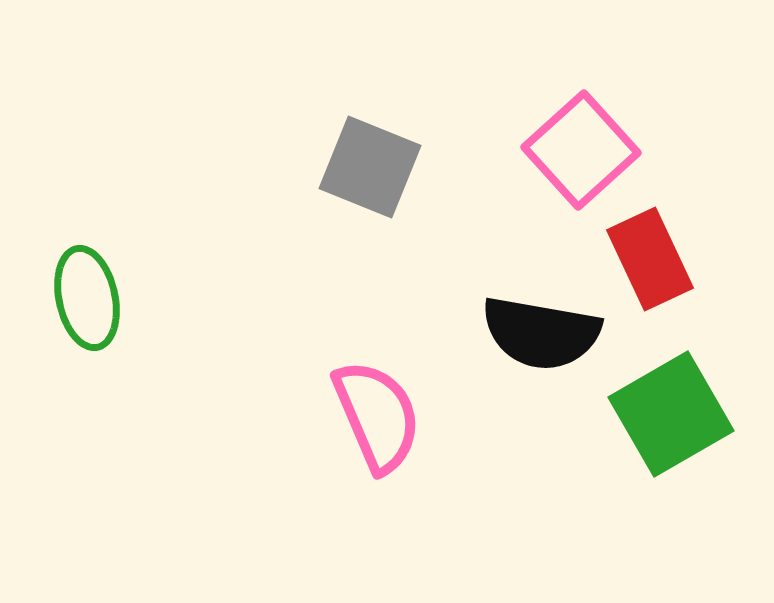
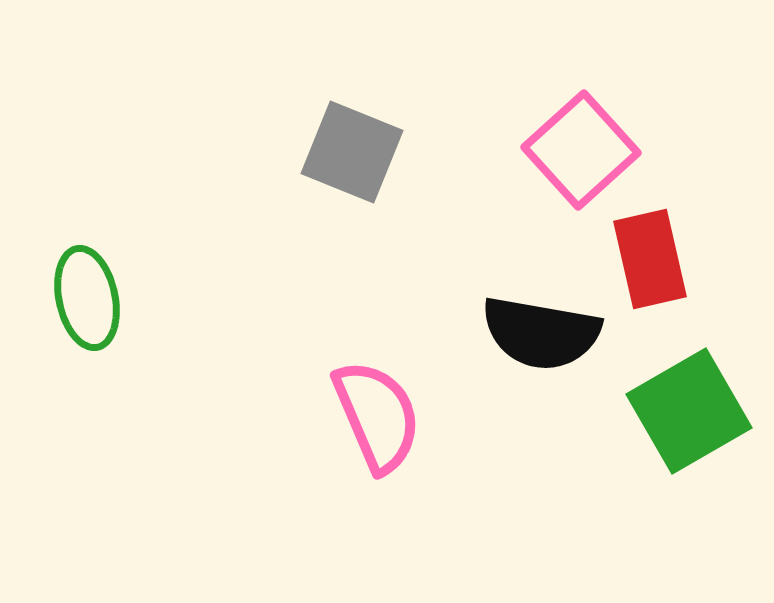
gray square: moved 18 px left, 15 px up
red rectangle: rotated 12 degrees clockwise
green square: moved 18 px right, 3 px up
